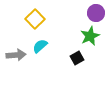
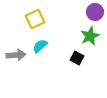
purple circle: moved 1 px left, 1 px up
yellow square: rotated 18 degrees clockwise
black square: rotated 32 degrees counterclockwise
